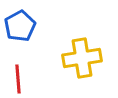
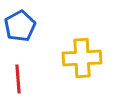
yellow cross: rotated 6 degrees clockwise
